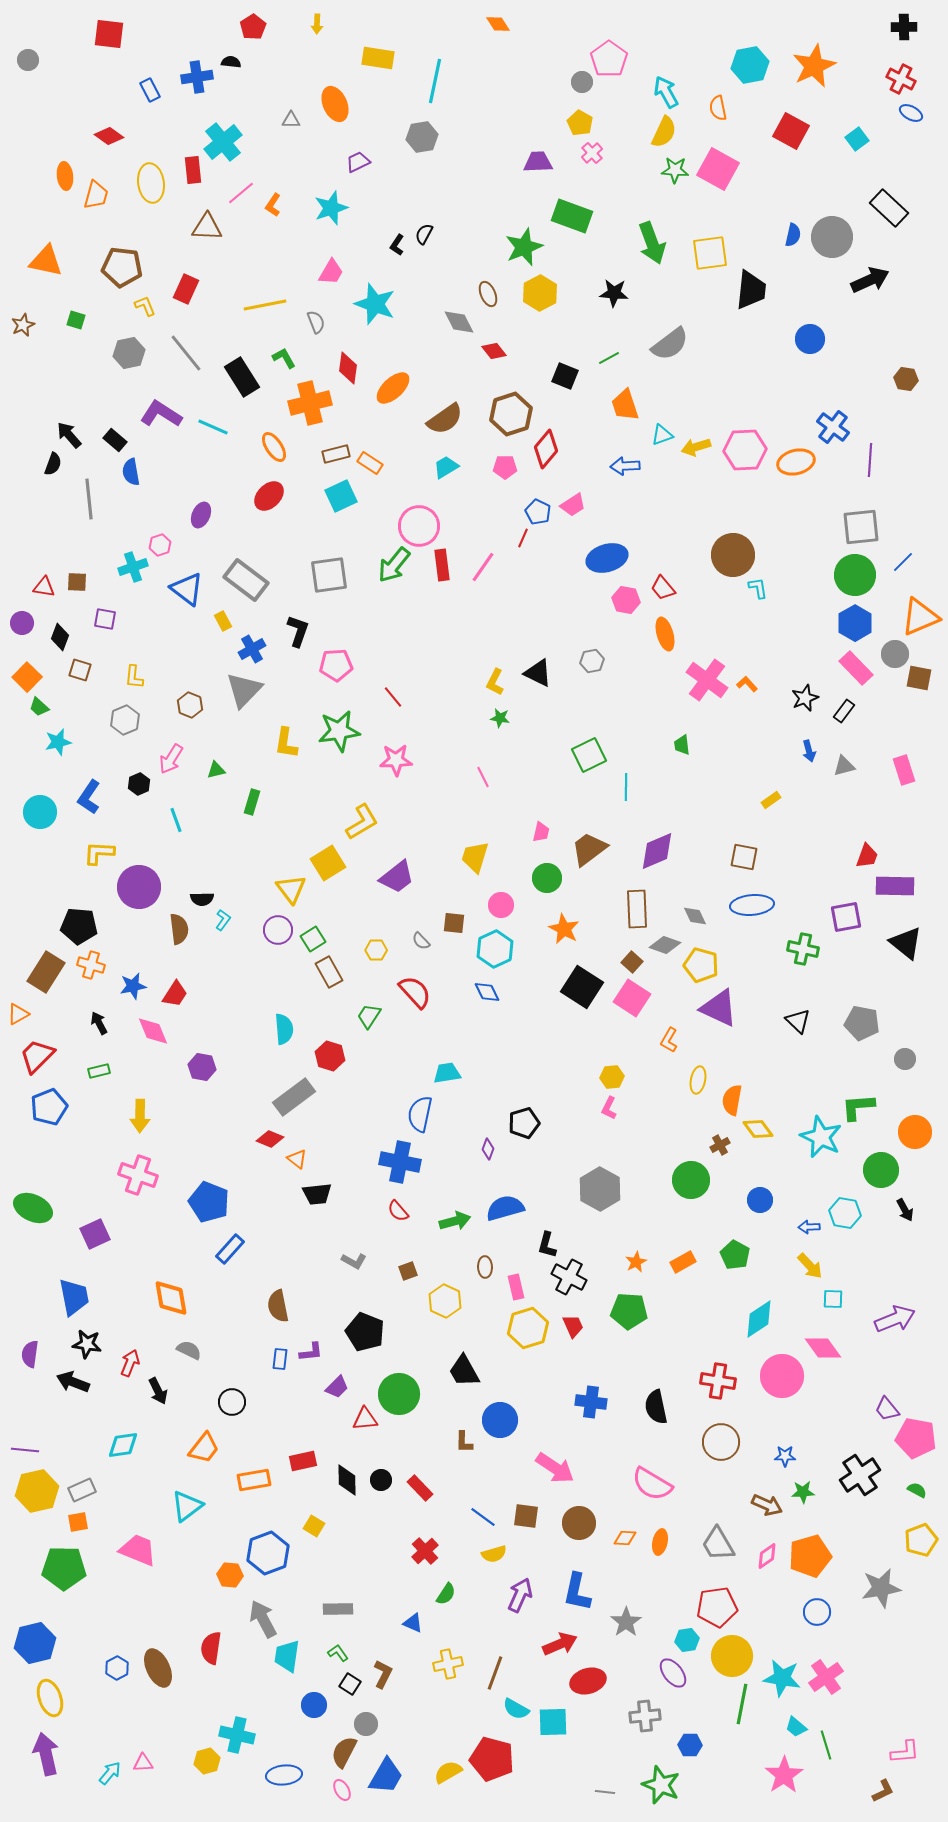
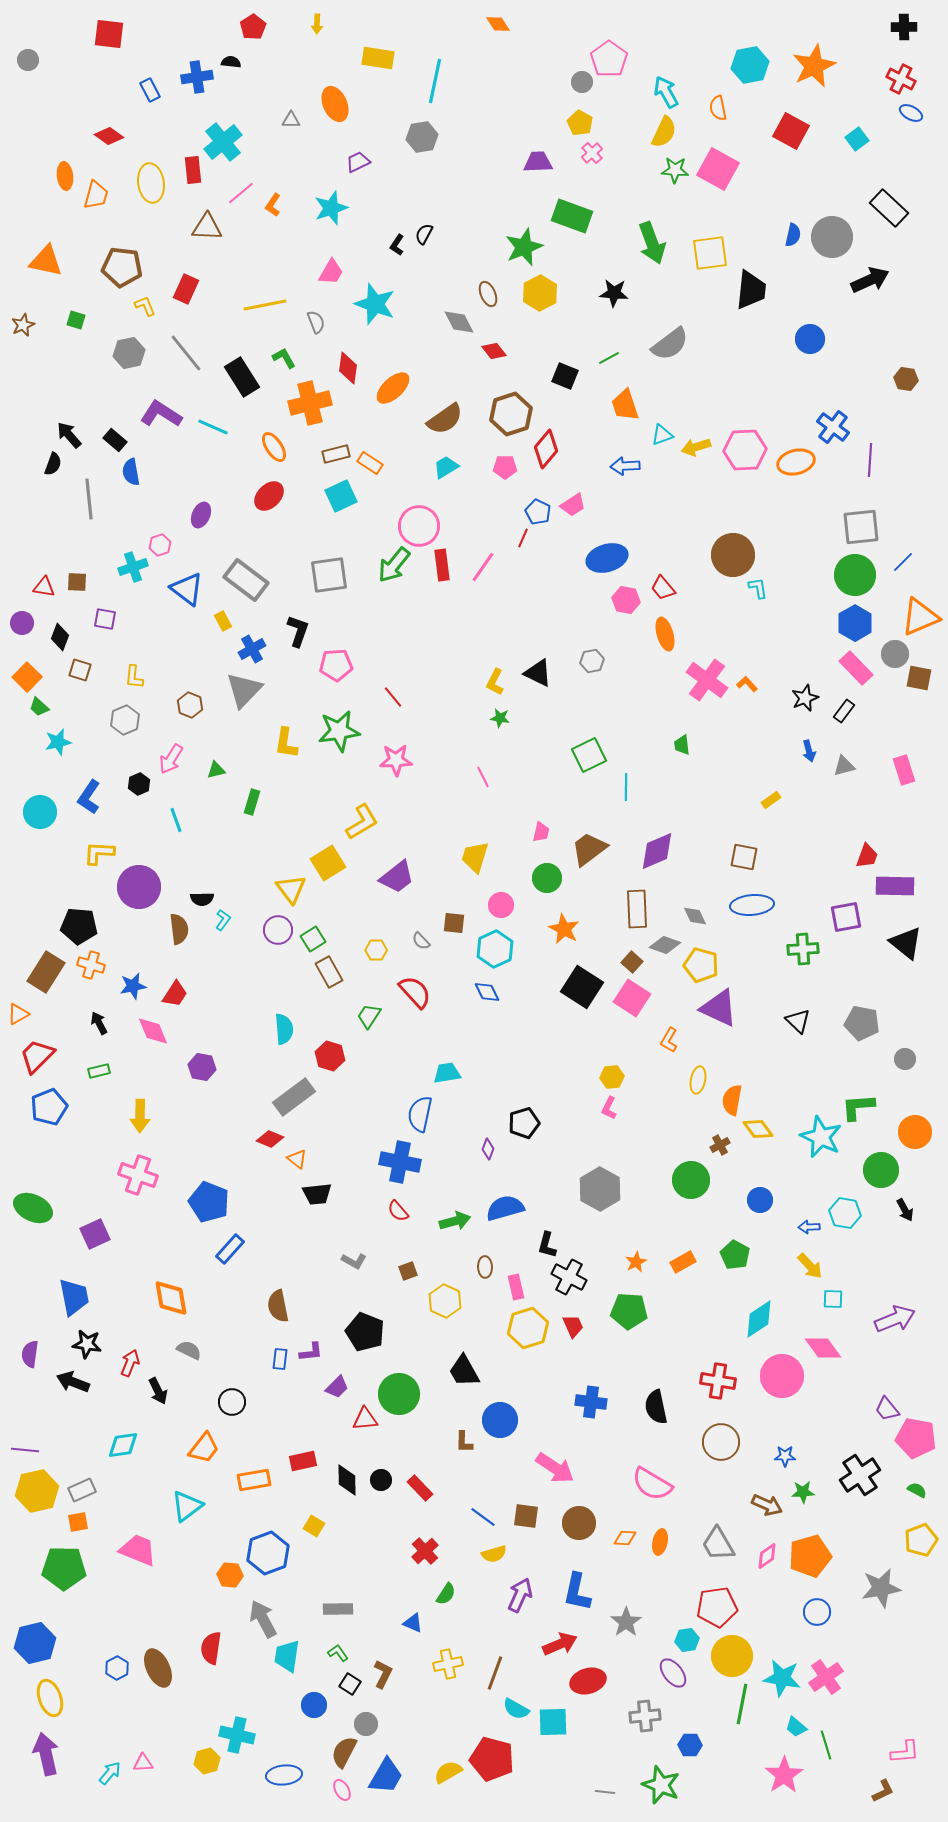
green cross at (803, 949): rotated 16 degrees counterclockwise
